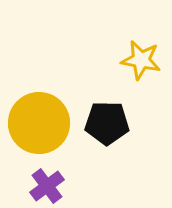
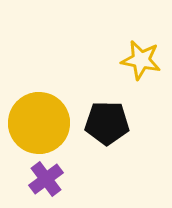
purple cross: moved 1 px left, 7 px up
